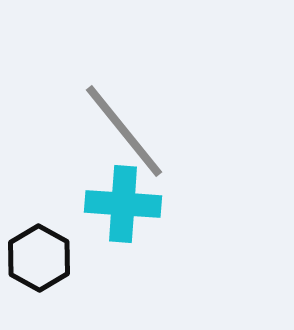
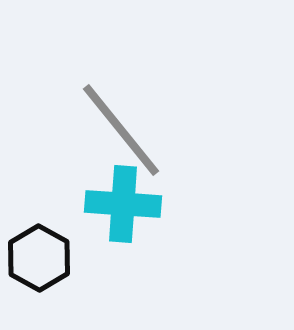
gray line: moved 3 px left, 1 px up
